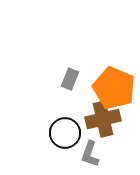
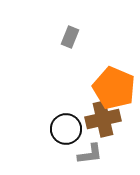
gray rectangle: moved 42 px up
black circle: moved 1 px right, 4 px up
gray L-shape: rotated 116 degrees counterclockwise
